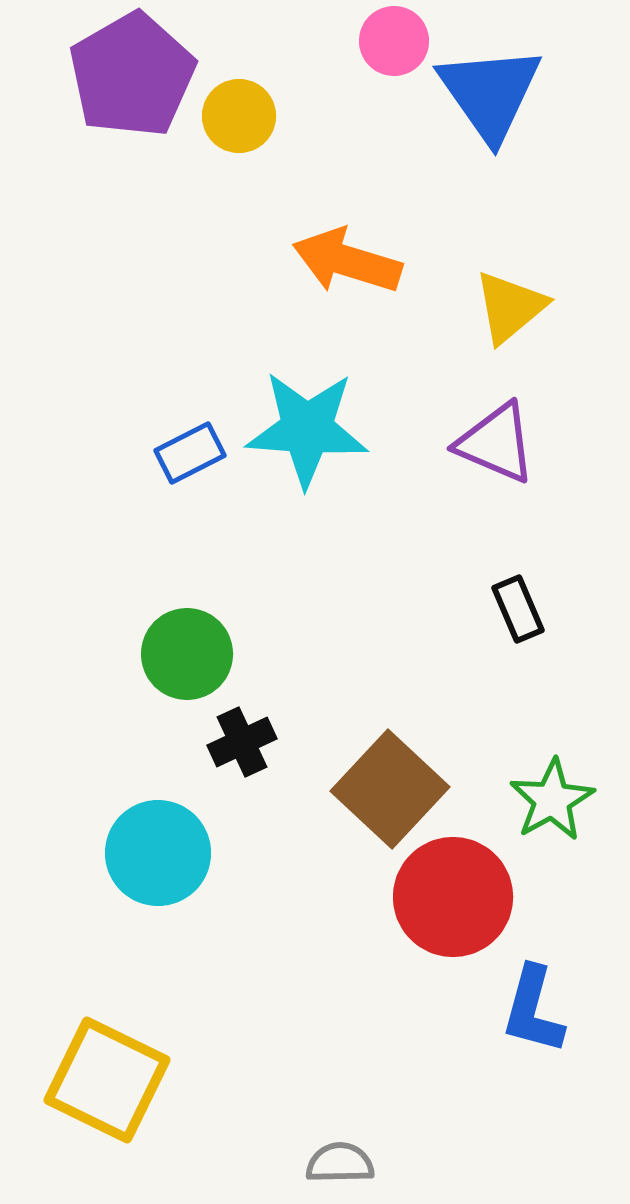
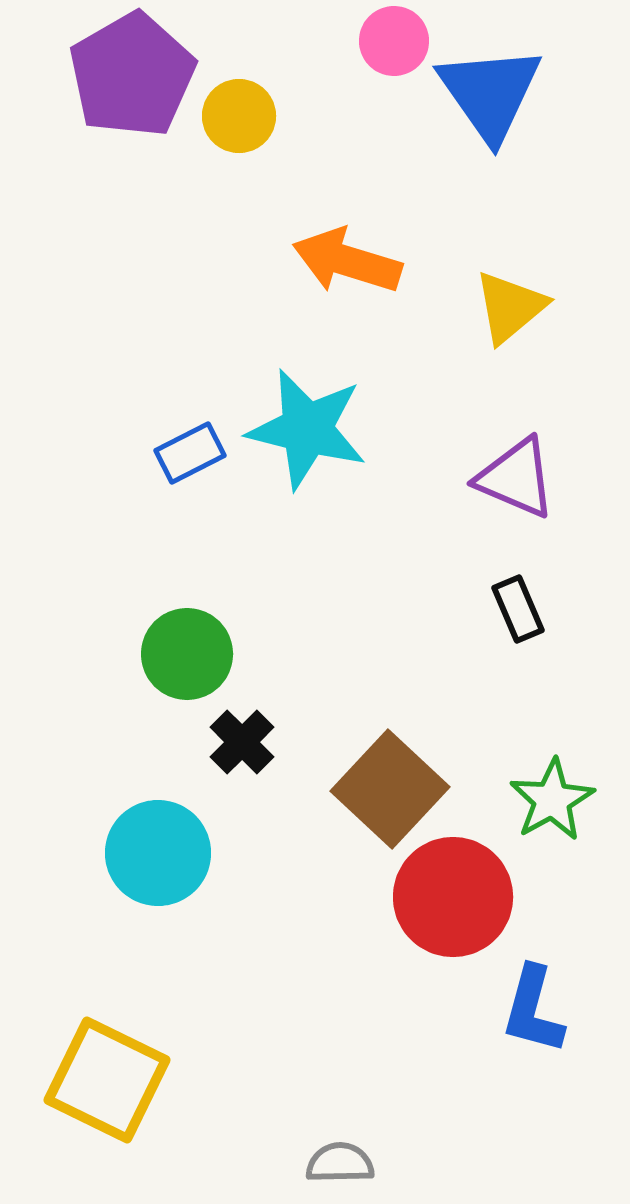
cyan star: rotated 10 degrees clockwise
purple triangle: moved 20 px right, 35 px down
black cross: rotated 20 degrees counterclockwise
